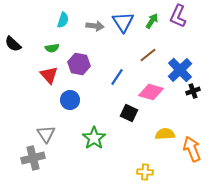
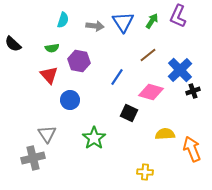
purple hexagon: moved 3 px up
gray triangle: moved 1 px right
